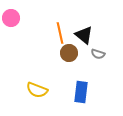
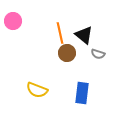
pink circle: moved 2 px right, 3 px down
brown circle: moved 2 px left
blue rectangle: moved 1 px right, 1 px down
